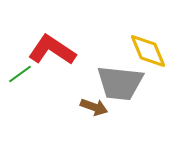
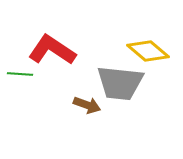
yellow diamond: rotated 27 degrees counterclockwise
green line: rotated 40 degrees clockwise
brown arrow: moved 7 px left, 2 px up
